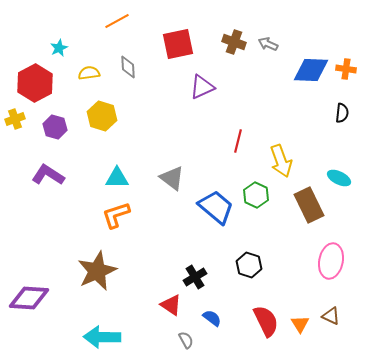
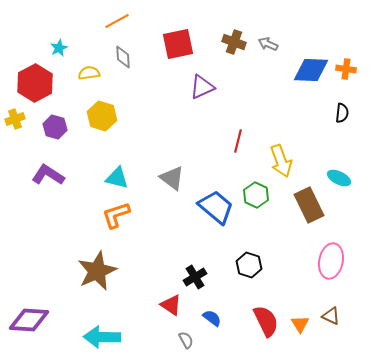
gray diamond: moved 5 px left, 10 px up
cyan triangle: rotated 15 degrees clockwise
purple diamond: moved 22 px down
